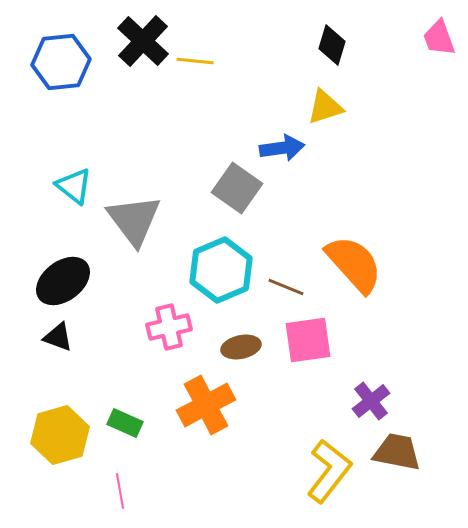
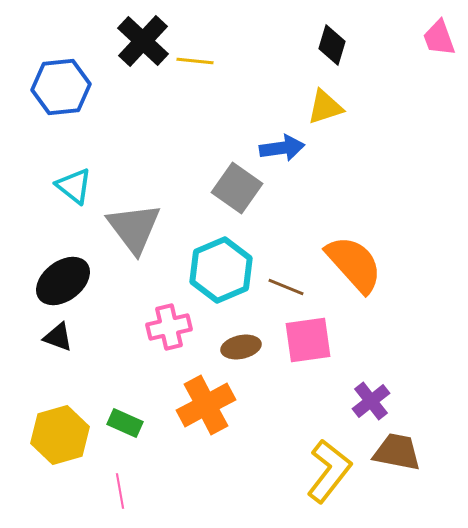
blue hexagon: moved 25 px down
gray triangle: moved 8 px down
